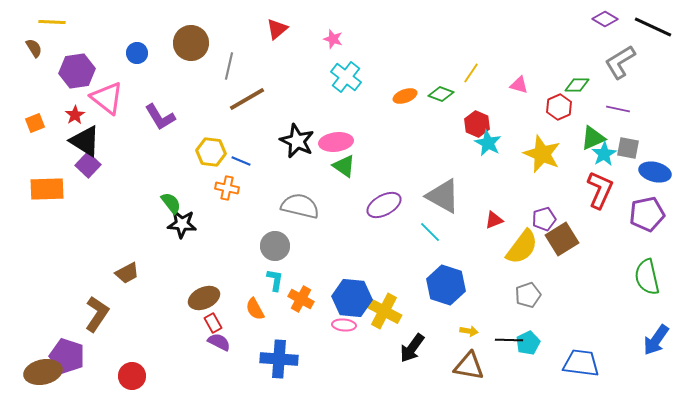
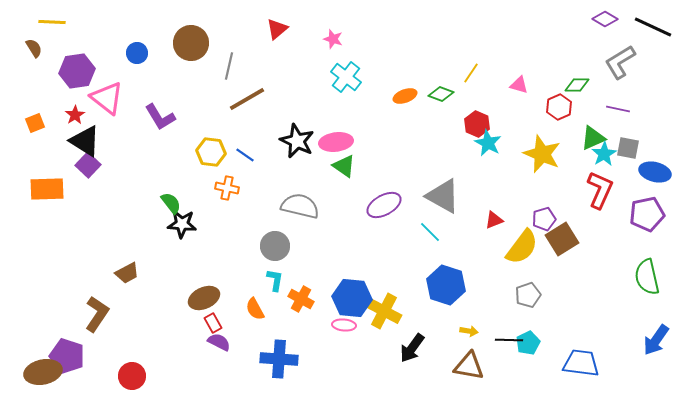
blue line at (241, 161): moved 4 px right, 6 px up; rotated 12 degrees clockwise
